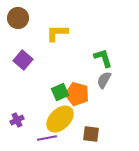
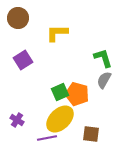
purple square: rotated 18 degrees clockwise
purple cross: rotated 32 degrees counterclockwise
